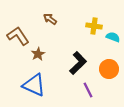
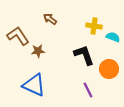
brown star: moved 3 px up; rotated 24 degrees clockwise
black L-shape: moved 6 px right, 8 px up; rotated 65 degrees counterclockwise
